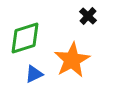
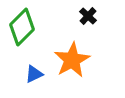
green diamond: moved 3 px left, 11 px up; rotated 27 degrees counterclockwise
